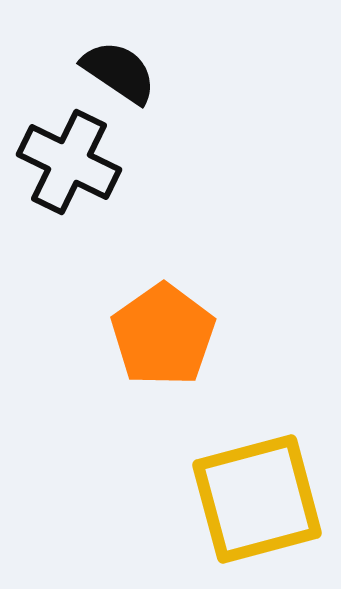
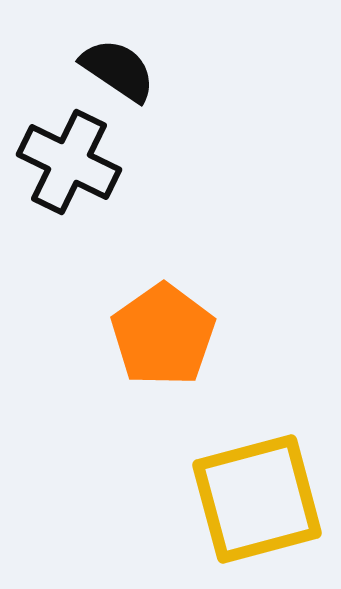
black semicircle: moved 1 px left, 2 px up
